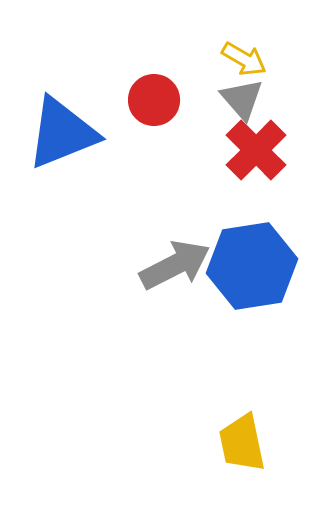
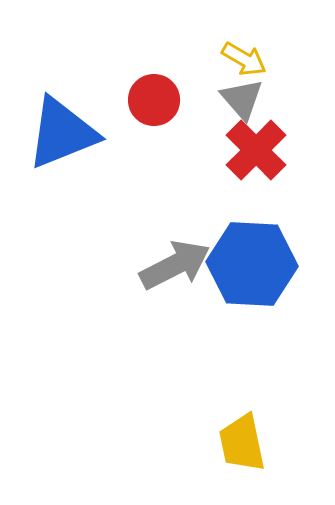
blue hexagon: moved 2 px up; rotated 12 degrees clockwise
